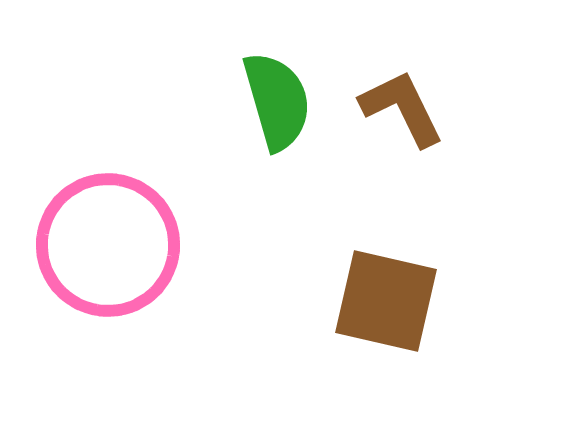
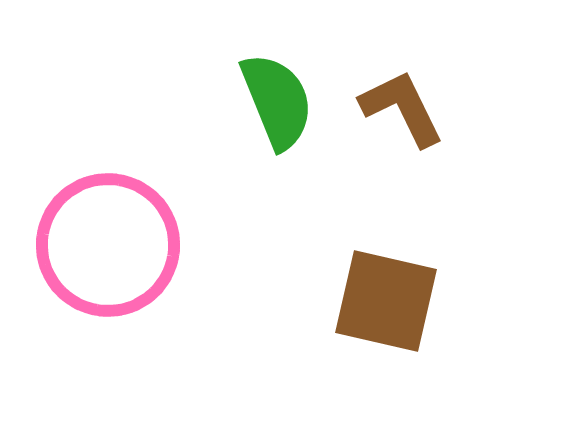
green semicircle: rotated 6 degrees counterclockwise
